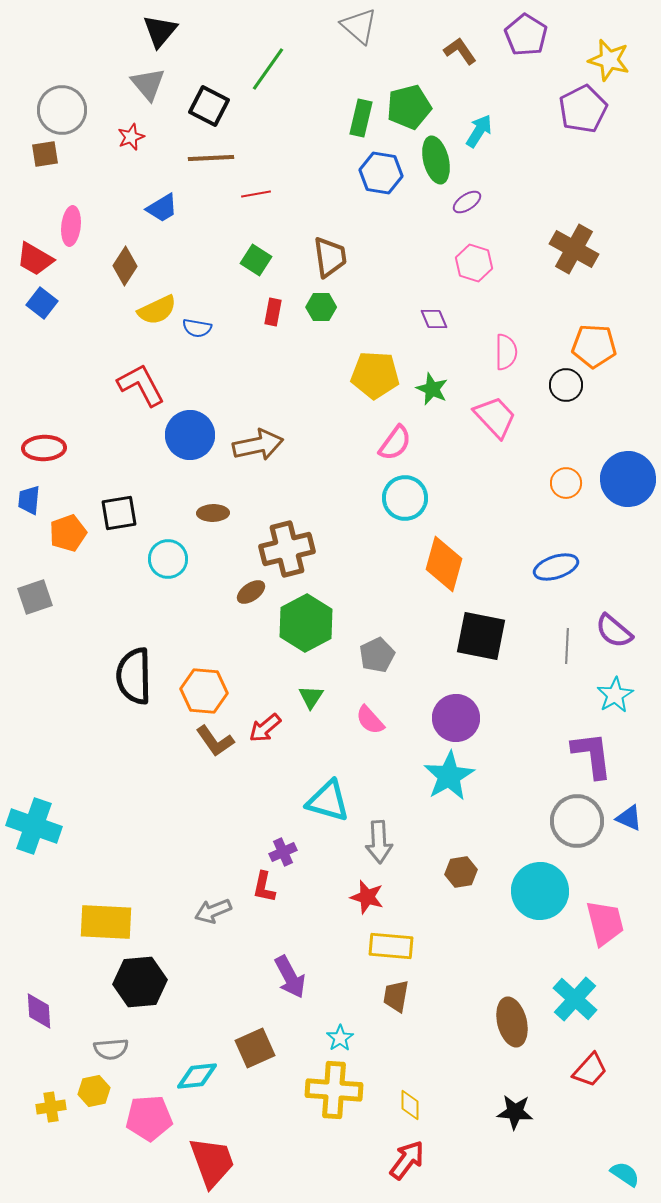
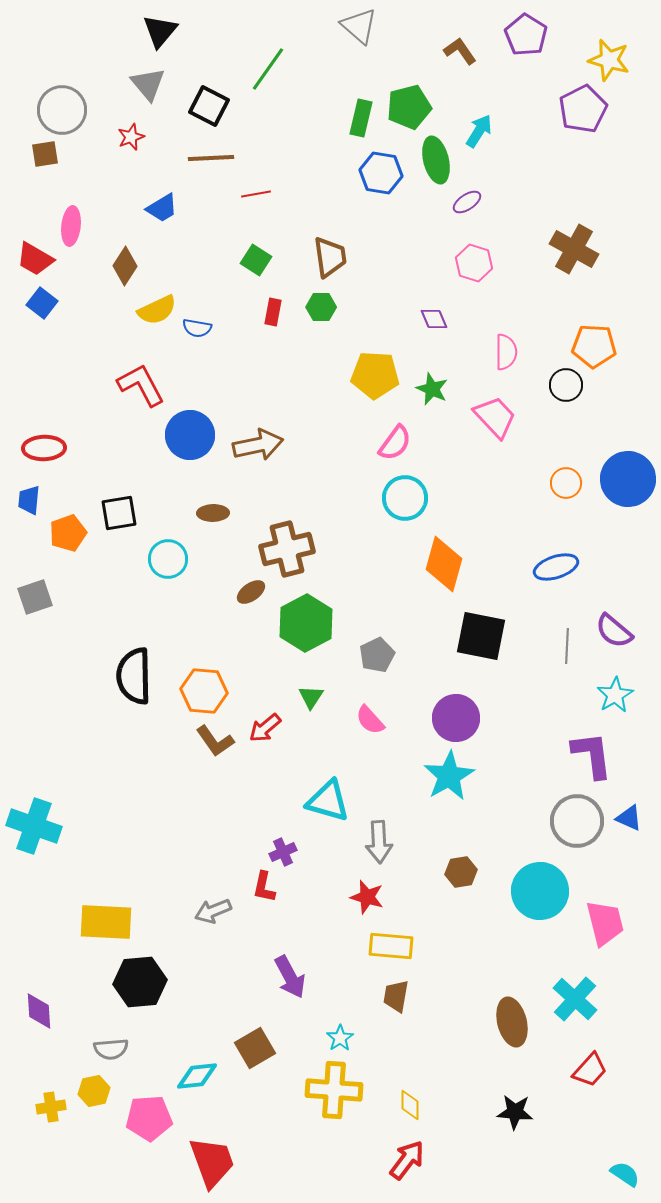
brown square at (255, 1048): rotated 6 degrees counterclockwise
